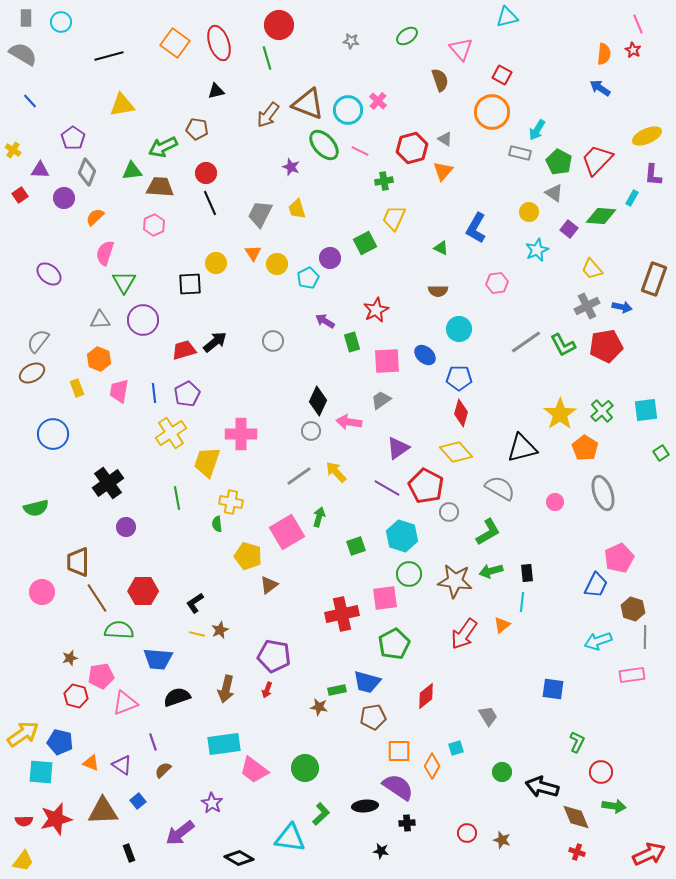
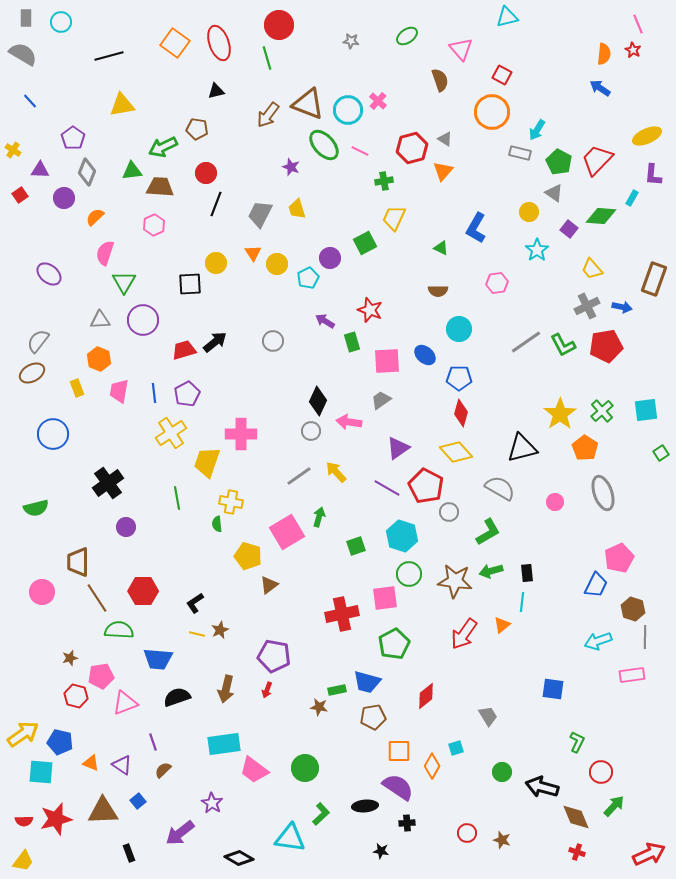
black line at (210, 203): moved 6 px right, 1 px down; rotated 45 degrees clockwise
cyan star at (537, 250): rotated 10 degrees counterclockwise
red star at (376, 310): moved 6 px left; rotated 25 degrees counterclockwise
green arrow at (614, 806): rotated 55 degrees counterclockwise
